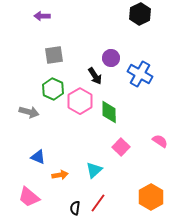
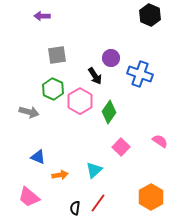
black hexagon: moved 10 px right, 1 px down; rotated 10 degrees counterclockwise
gray square: moved 3 px right
blue cross: rotated 10 degrees counterclockwise
green diamond: rotated 35 degrees clockwise
